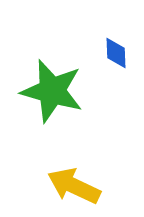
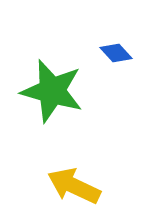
blue diamond: rotated 40 degrees counterclockwise
